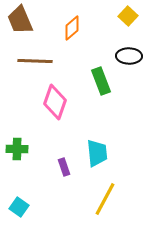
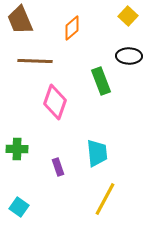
purple rectangle: moved 6 px left
